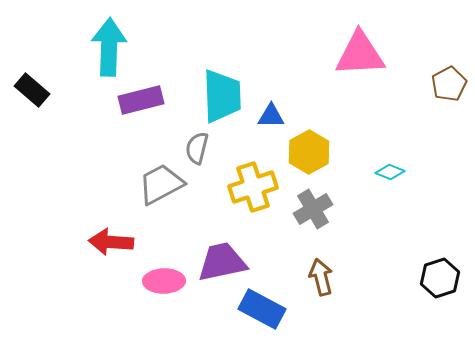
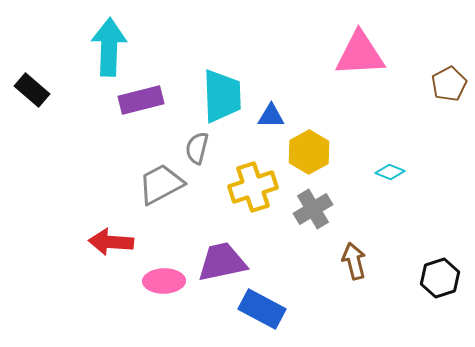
brown arrow: moved 33 px right, 16 px up
